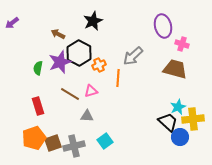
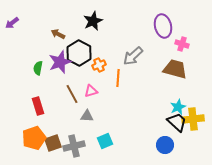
brown line: moved 2 px right; rotated 30 degrees clockwise
black trapezoid: moved 9 px right
blue circle: moved 15 px left, 8 px down
cyan square: rotated 14 degrees clockwise
